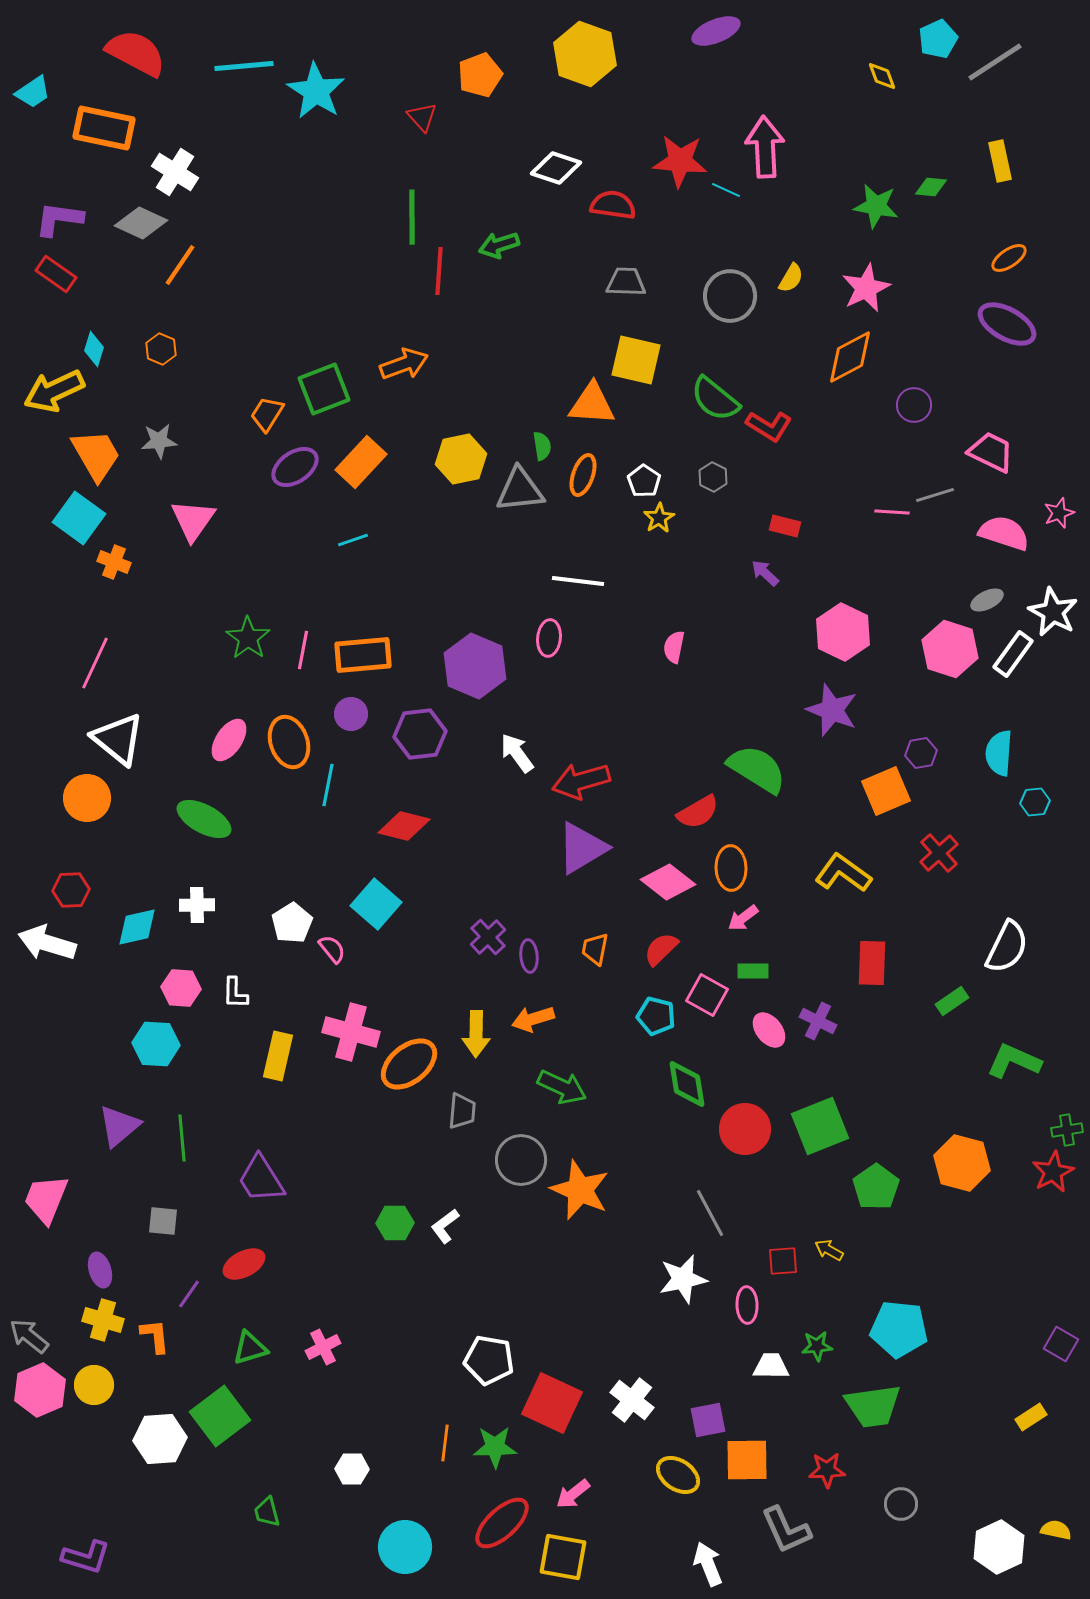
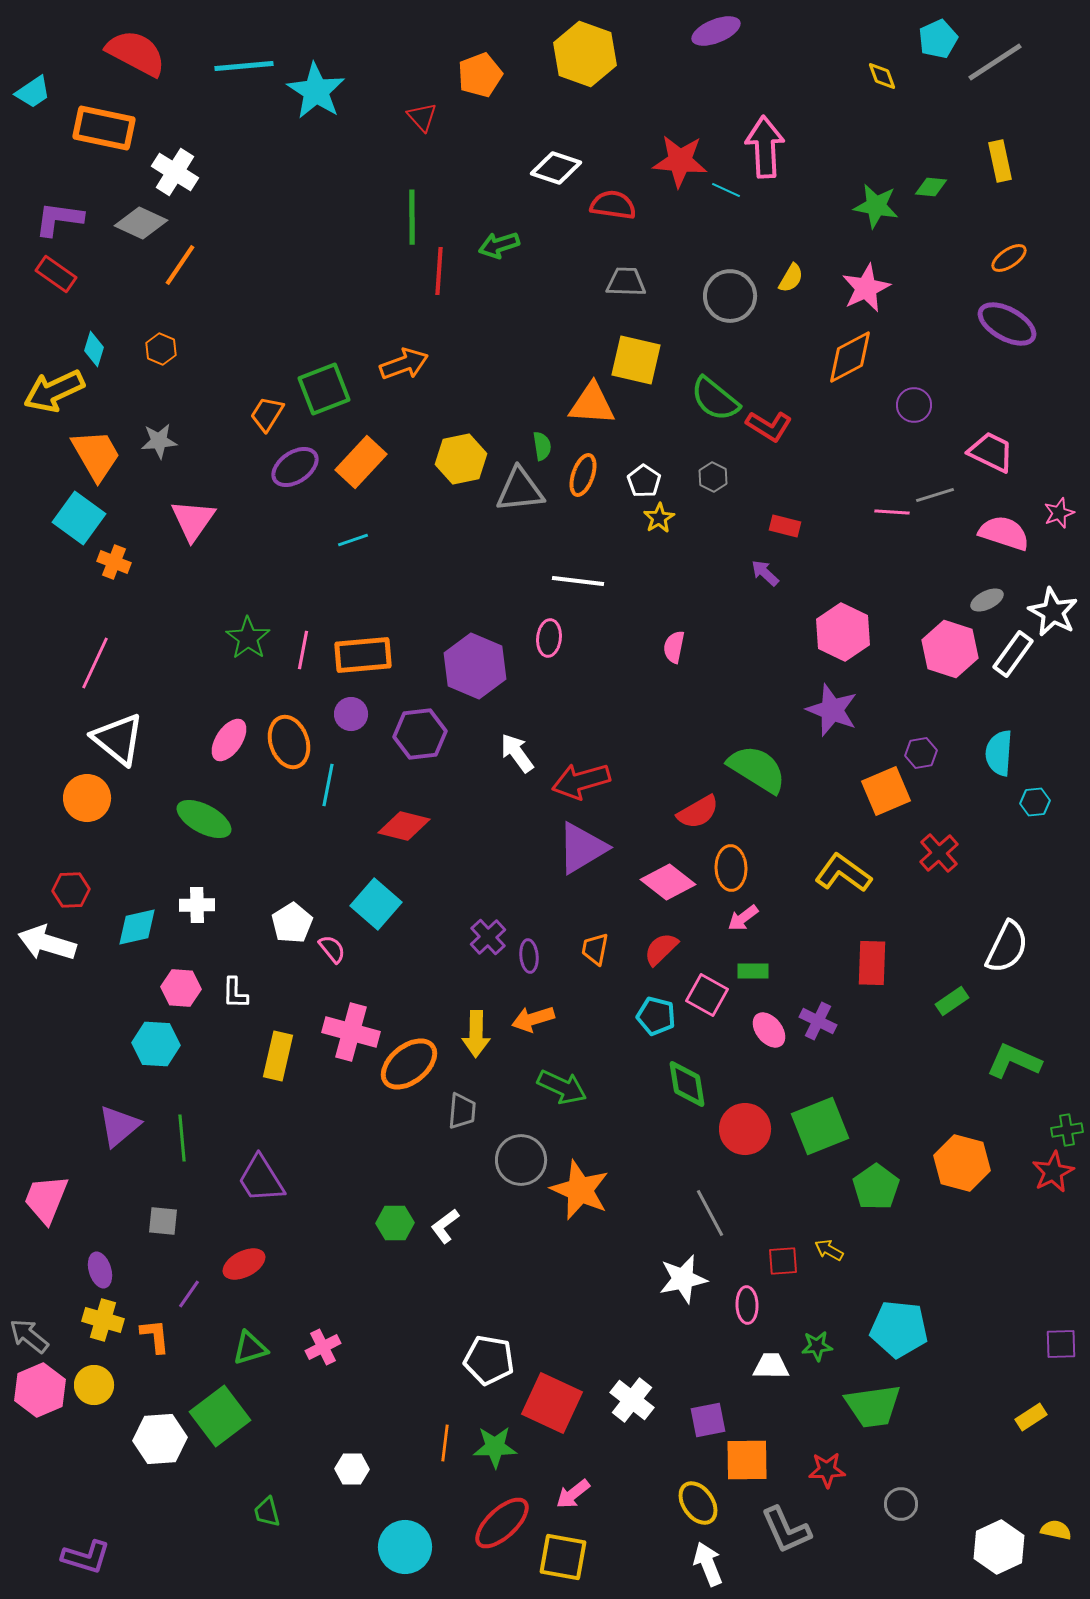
purple square at (1061, 1344): rotated 32 degrees counterclockwise
yellow ellipse at (678, 1475): moved 20 px right, 28 px down; rotated 21 degrees clockwise
